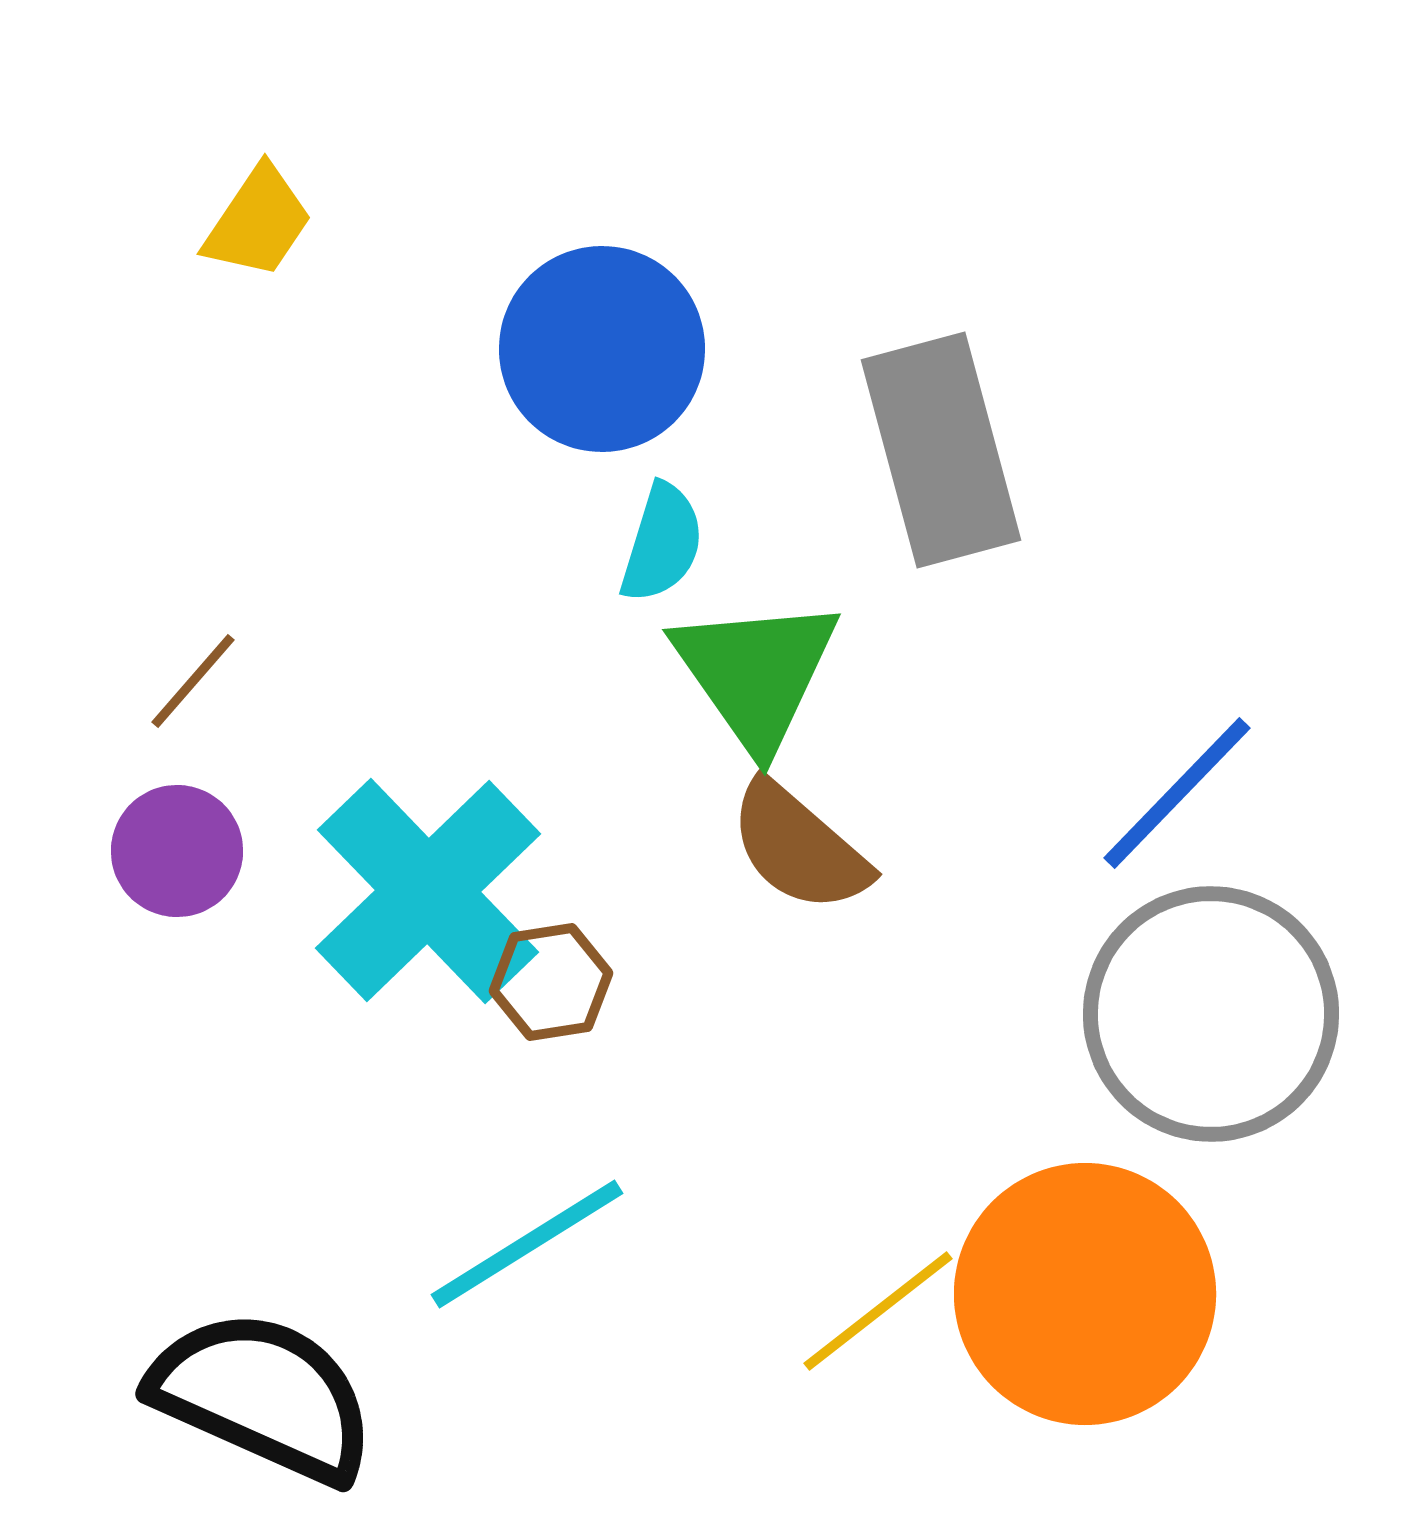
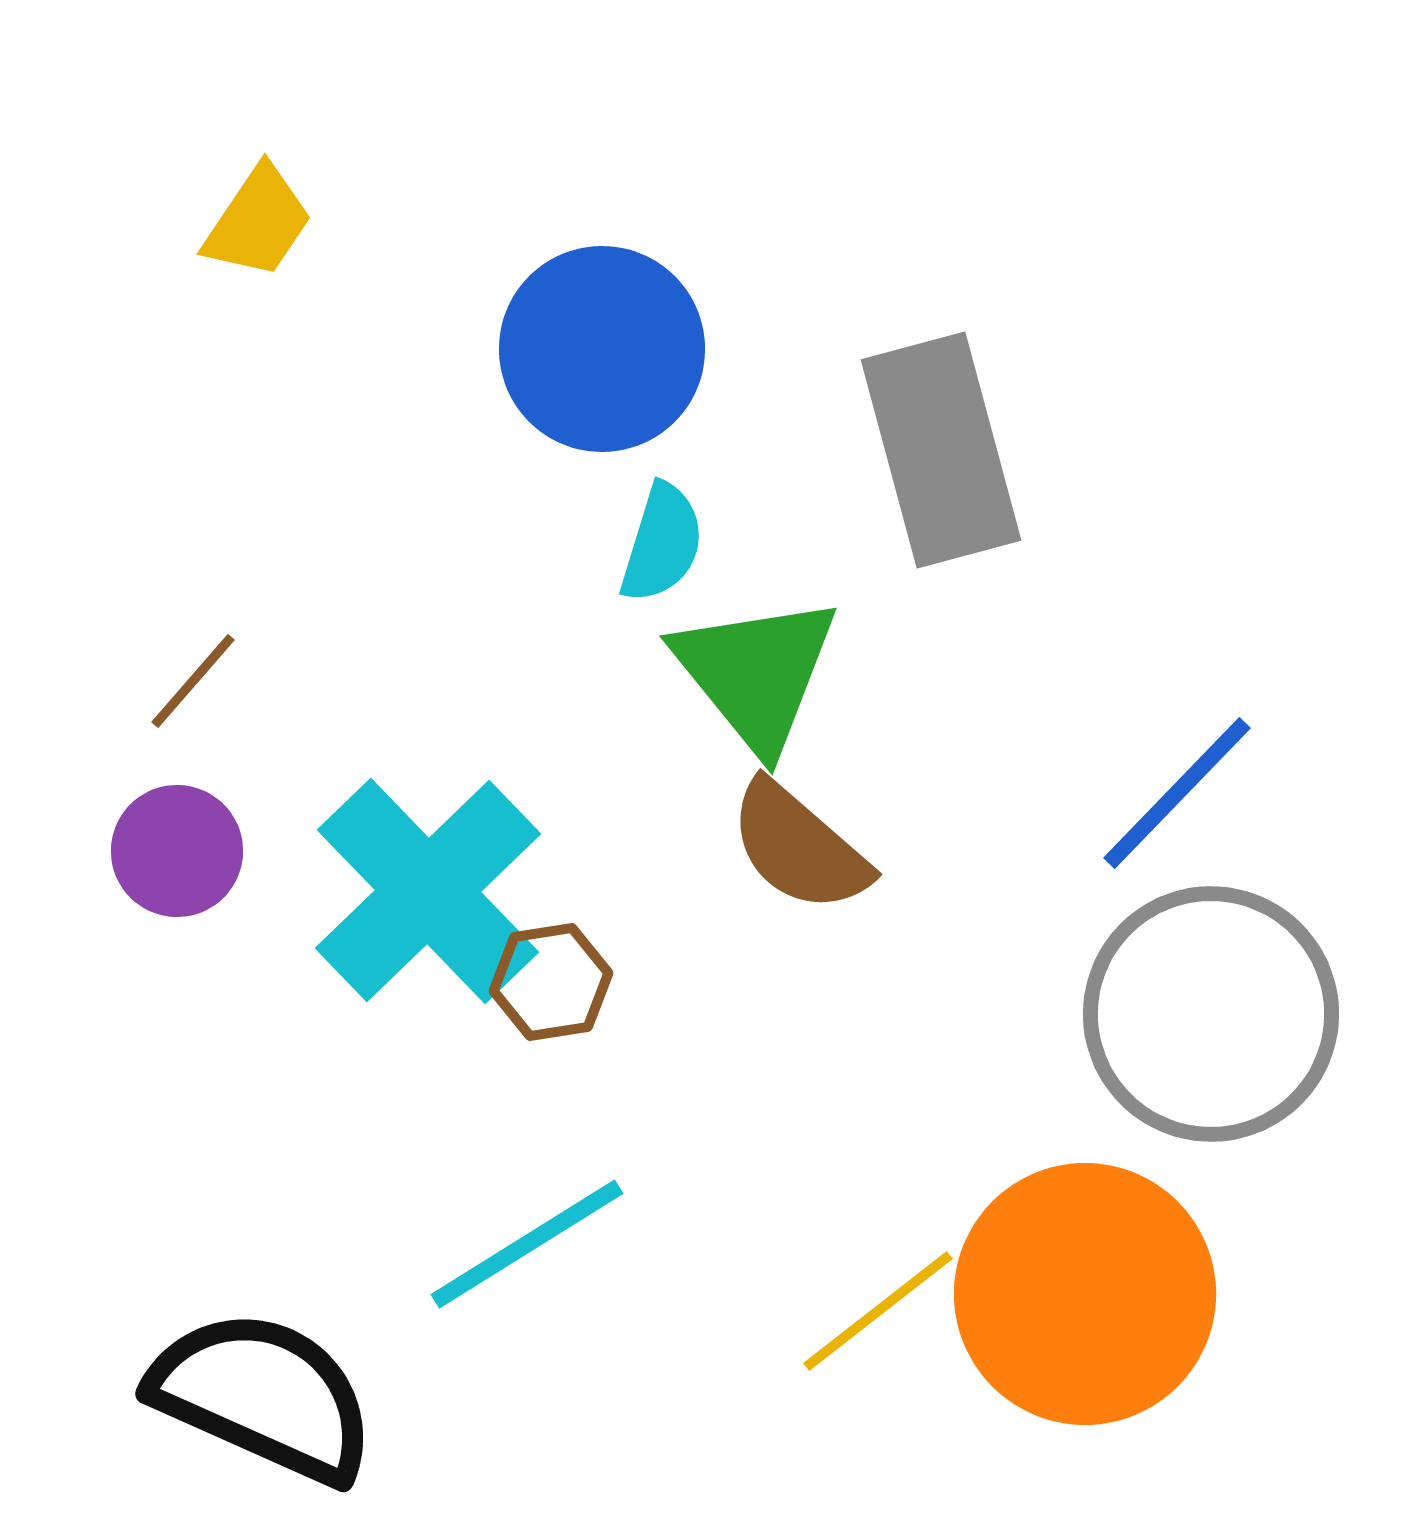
green triangle: rotated 4 degrees counterclockwise
